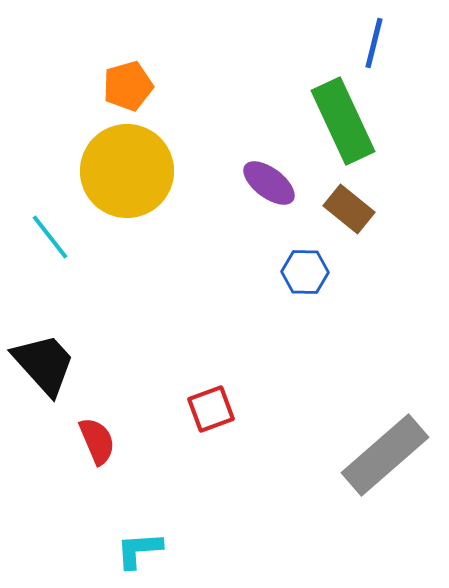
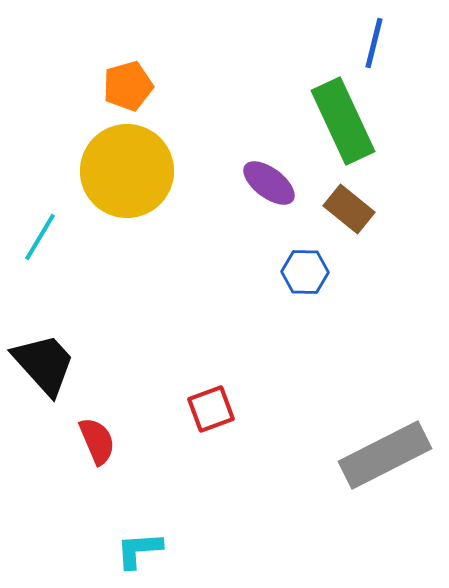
cyan line: moved 10 px left; rotated 69 degrees clockwise
gray rectangle: rotated 14 degrees clockwise
